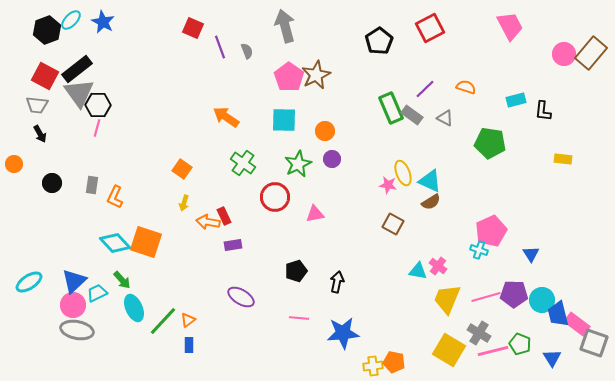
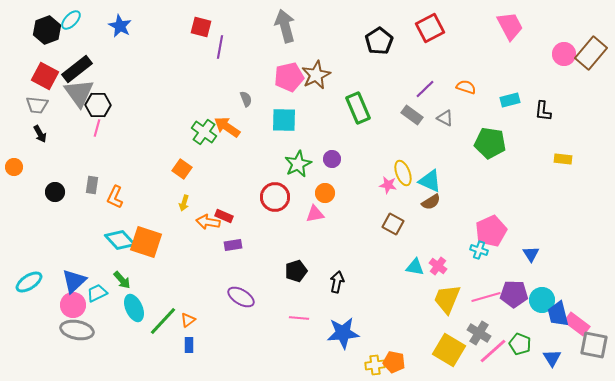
blue star at (103, 22): moved 17 px right, 4 px down
red square at (193, 28): moved 8 px right, 1 px up; rotated 10 degrees counterclockwise
purple line at (220, 47): rotated 30 degrees clockwise
gray semicircle at (247, 51): moved 1 px left, 48 px down
pink pentagon at (289, 77): rotated 24 degrees clockwise
cyan rectangle at (516, 100): moved 6 px left
green rectangle at (391, 108): moved 33 px left
orange arrow at (226, 117): moved 1 px right, 10 px down
orange circle at (325, 131): moved 62 px down
green cross at (243, 163): moved 39 px left, 31 px up
orange circle at (14, 164): moved 3 px down
black circle at (52, 183): moved 3 px right, 9 px down
red rectangle at (224, 216): rotated 42 degrees counterclockwise
cyan diamond at (115, 243): moved 5 px right, 3 px up
cyan triangle at (418, 271): moved 3 px left, 4 px up
gray square at (594, 343): moved 2 px down; rotated 8 degrees counterclockwise
pink line at (493, 351): rotated 28 degrees counterclockwise
yellow cross at (373, 366): moved 2 px right, 1 px up
